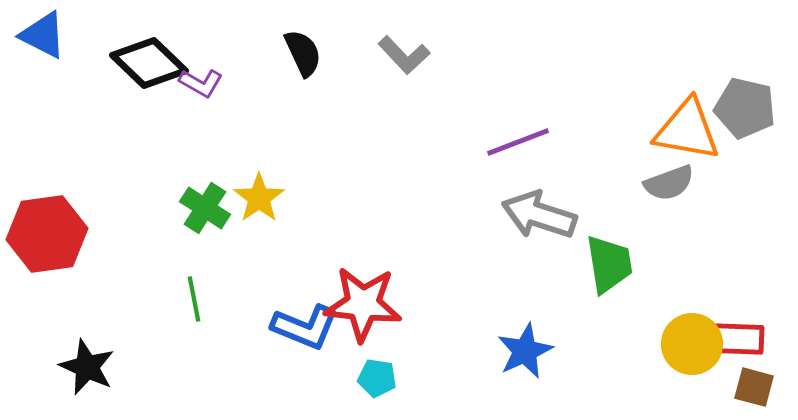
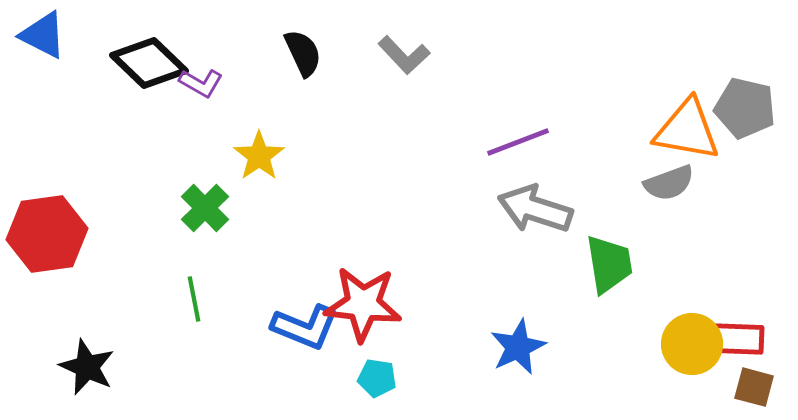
yellow star: moved 42 px up
green cross: rotated 12 degrees clockwise
gray arrow: moved 4 px left, 6 px up
blue star: moved 7 px left, 4 px up
